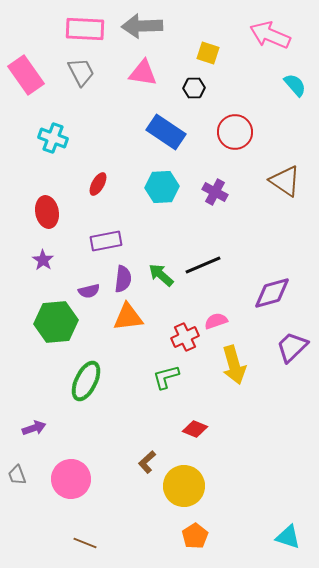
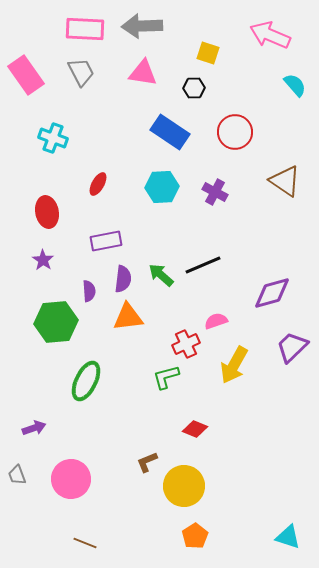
blue rectangle at (166, 132): moved 4 px right
purple semicircle at (89, 291): rotated 80 degrees counterclockwise
red cross at (185, 337): moved 1 px right, 7 px down
yellow arrow at (234, 365): rotated 45 degrees clockwise
brown L-shape at (147, 462): rotated 20 degrees clockwise
